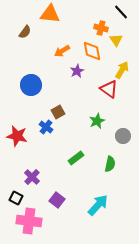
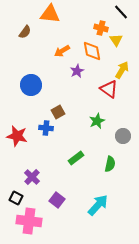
blue cross: moved 1 px down; rotated 32 degrees counterclockwise
